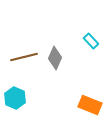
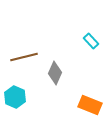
gray diamond: moved 15 px down
cyan hexagon: moved 1 px up
